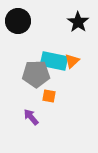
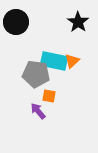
black circle: moved 2 px left, 1 px down
gray pentagon: rotated 8 degrees clockwise
purple arrow: moved 7 px right, 6 px up
